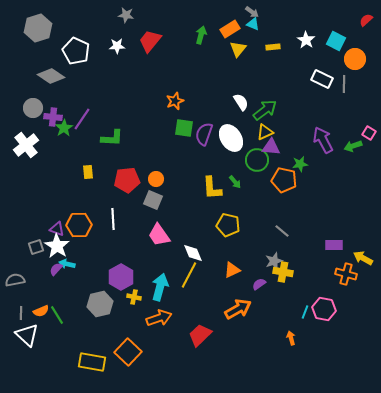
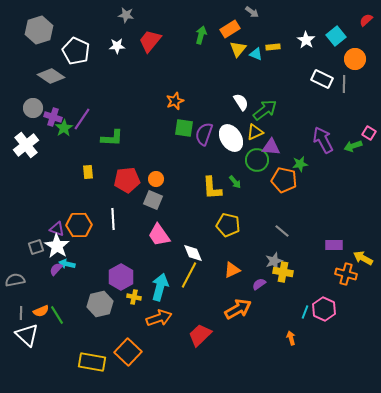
cyan triangle at (253, 24): moved 3 px right, 30 px down
gray hexagon at (38, 28): moved 1 px right, 2 px down
cyan square at (336, 41): moved 5 px up; rotated 24 degrees clockwise
purple cross at (53, 117): rotated 12 degrees clockwise
yellow triangle at (265, 132): moved 10 px left
pink hexagon at (324, 309): rotated 15 degrees clockwise
